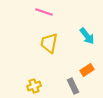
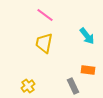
pink line: moved 1 px right, 3 px down; rotated 18 degrees clockwise
yellow trapezoid: moved 5 px left
orange rectangle: moved 1 px right; rotated 40 degrees clockwise
yellow cross: moved 6 px left; rotated 16 degrees counterclockwise
